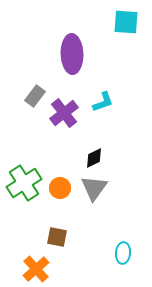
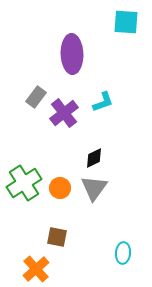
gray rectangle: moved 1 px right, 1 px down
